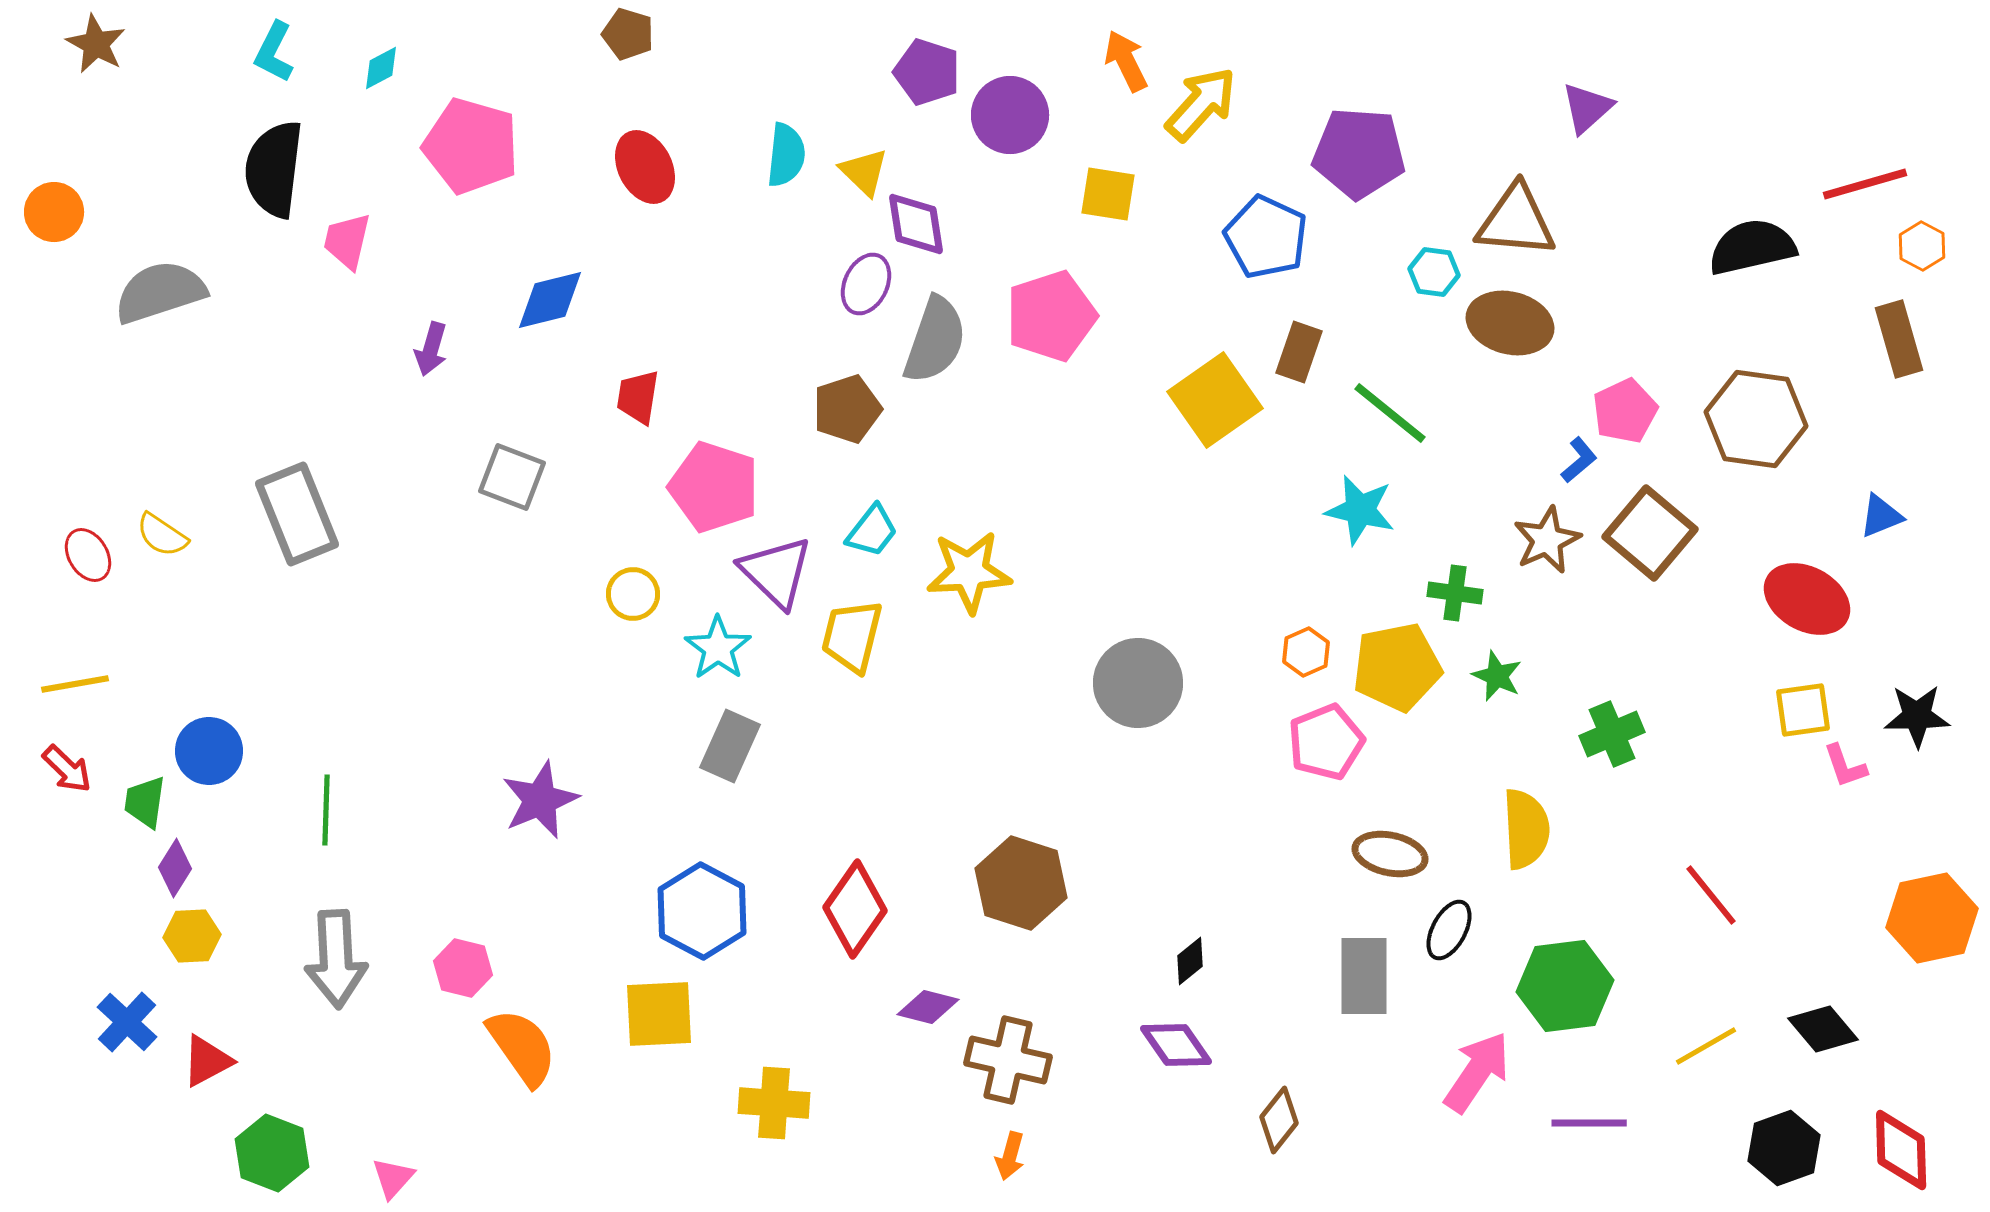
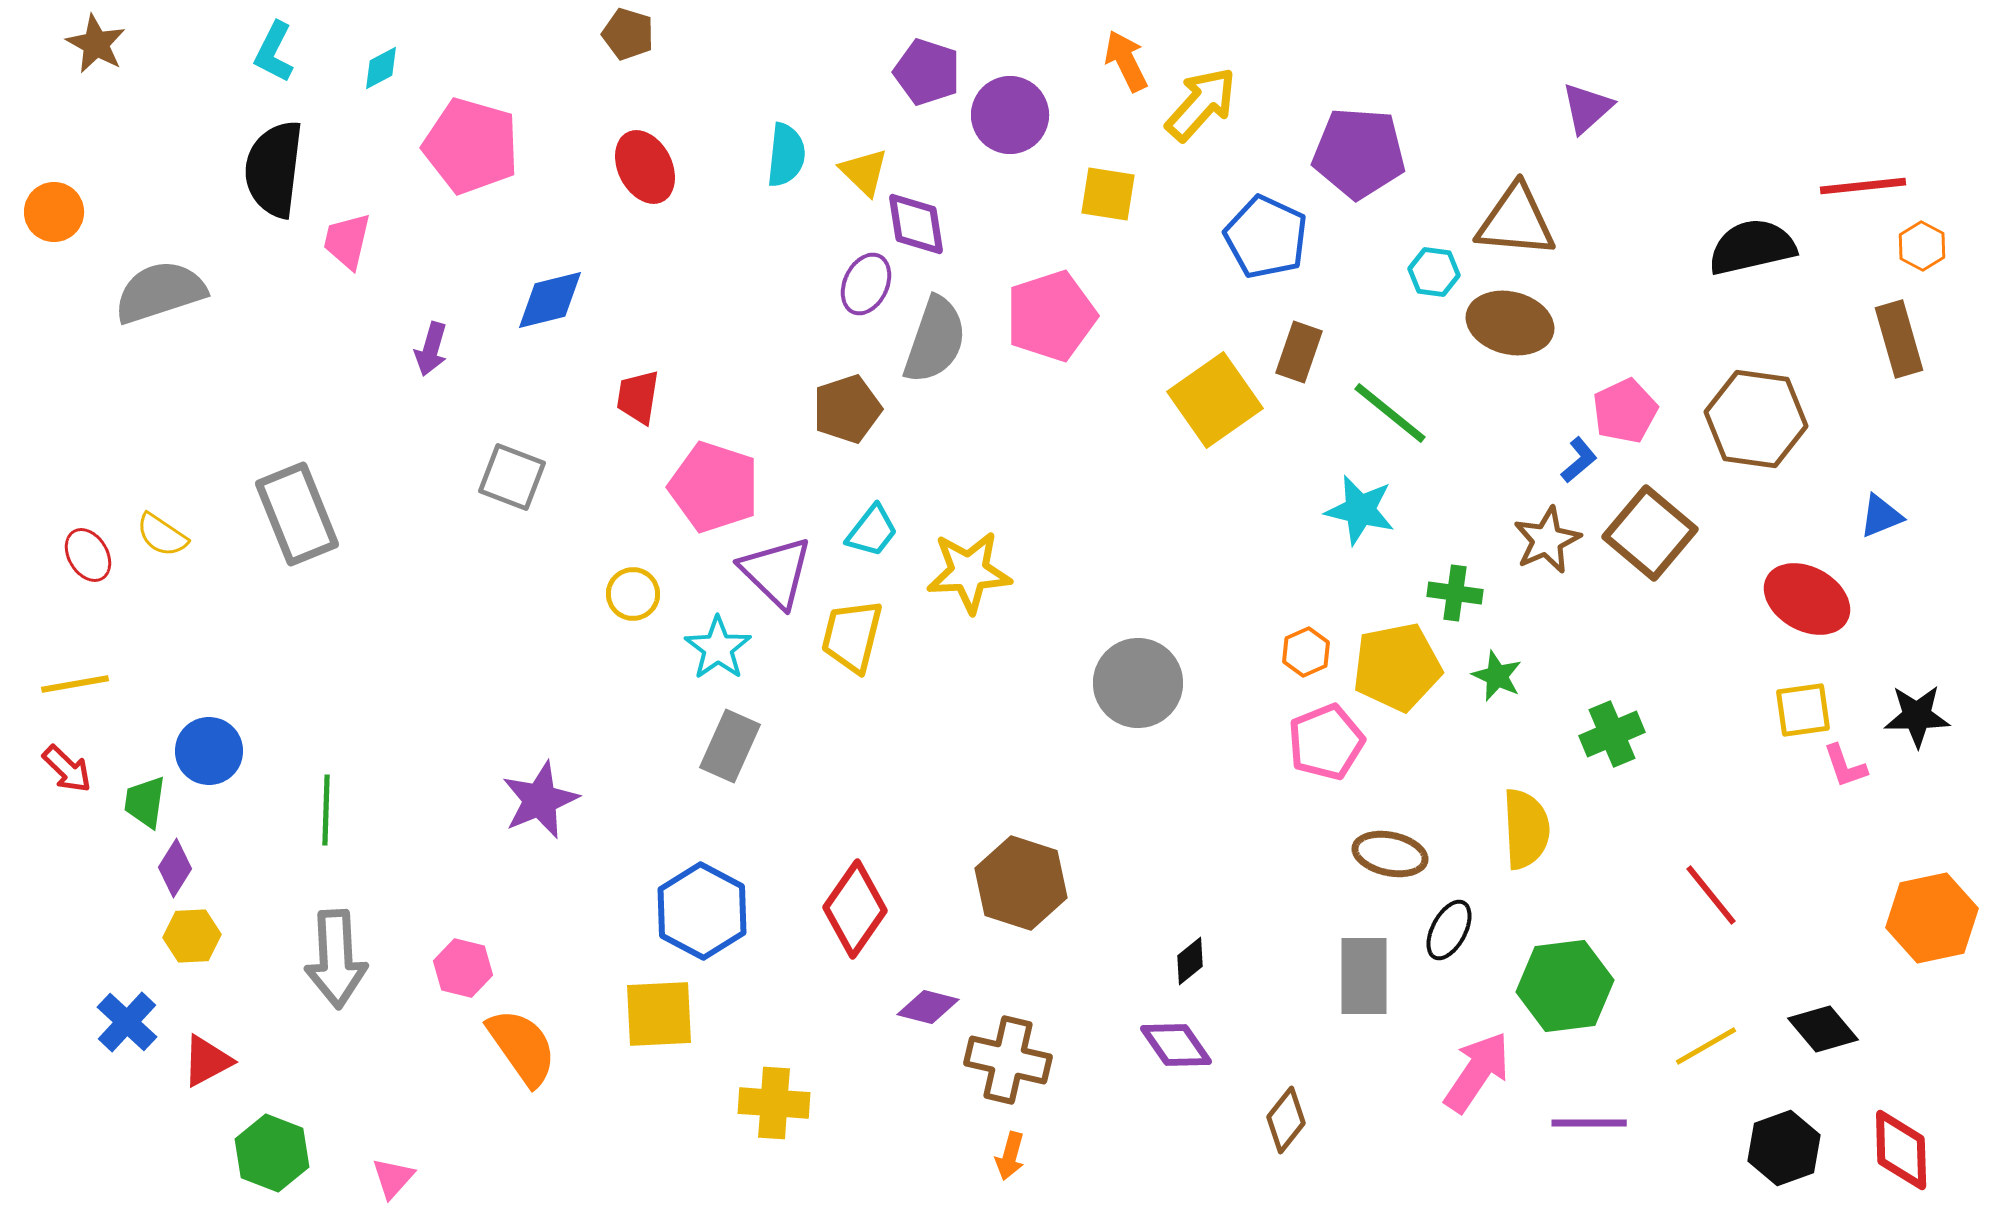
red line at (1865, 184): moved 2 px left, 2 px down; rotated 10 degrees clockwise
brown diamond at (1279, 1120): moved 7 px right
